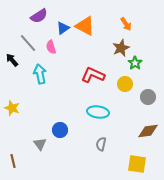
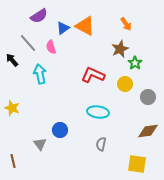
brown star: moved 1 px left, 1 px down
